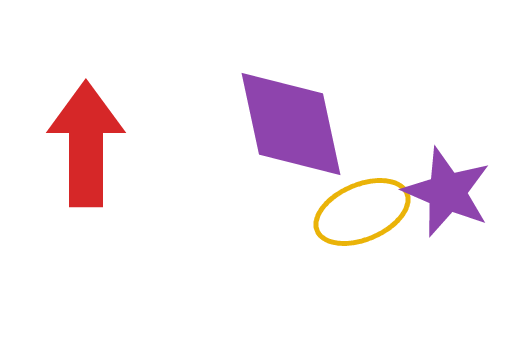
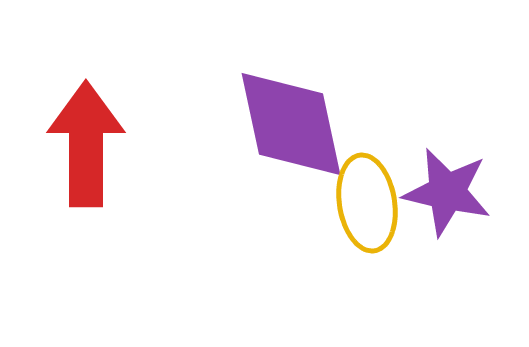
purple star: rotated 10 degrees counterclockwise
yellow ellipse: moved 5 px right, 9 px up; rotated 76 degrees counterclockwise
